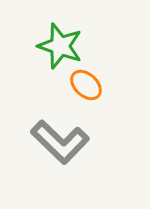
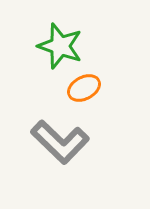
orange ellipse: moved 2 px left, 3 px down; rotated 72 degrees counterclockwise
